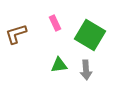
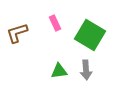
brown L-shape: moved 1 px right, 1 px up
green triangle: moved 6 px down
